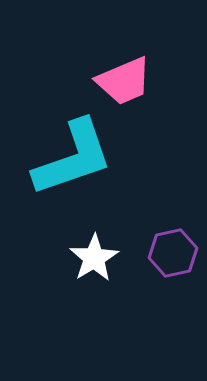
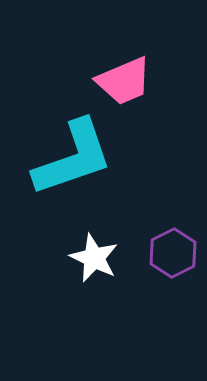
purple hexagon: rotated 15 degrees counterclockwise
white star: rotated 15 degrees counterclockwise
